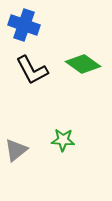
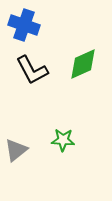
green diamond: rotated 60 degrees counterclockwise
